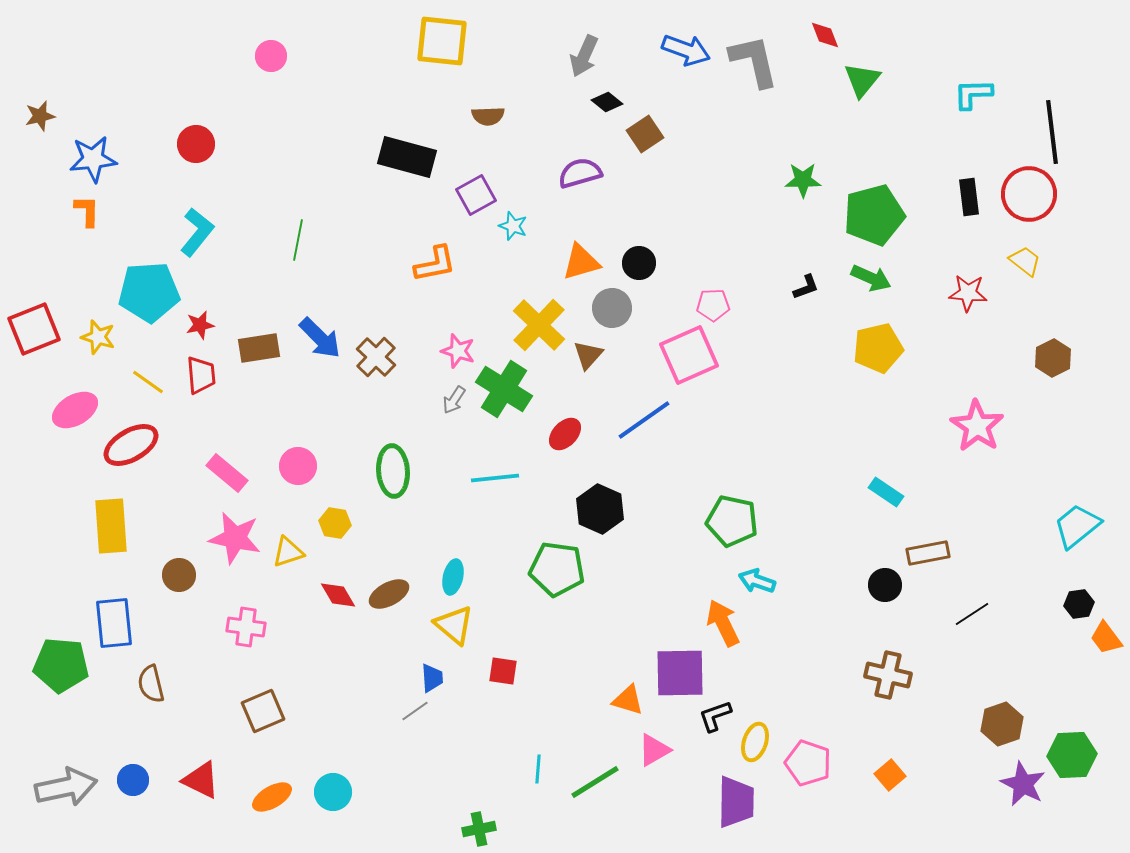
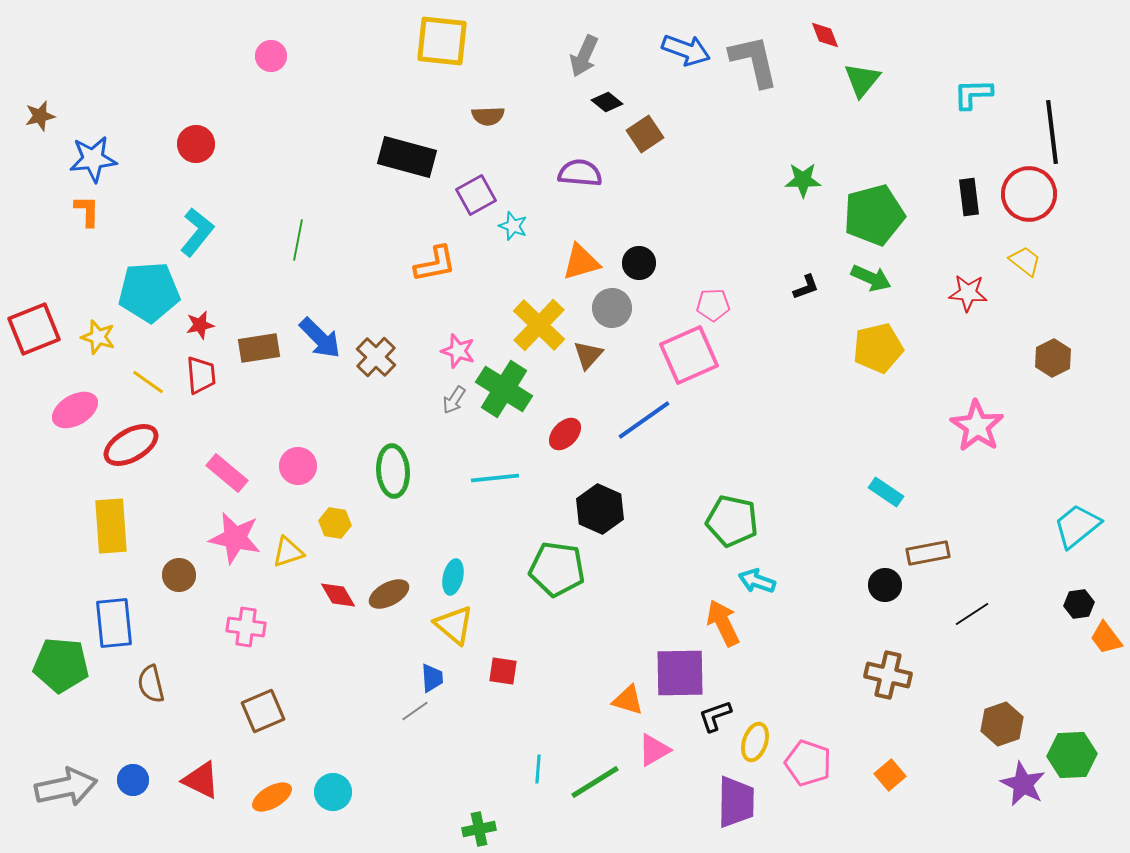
purple semicircle at (580, 173): rotated 21 degrees clockwise
